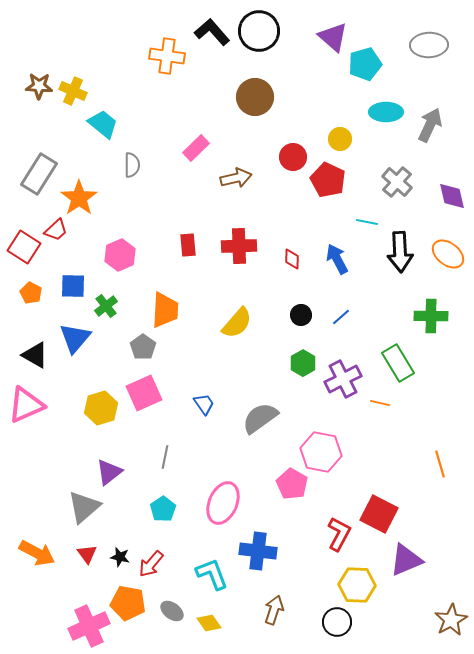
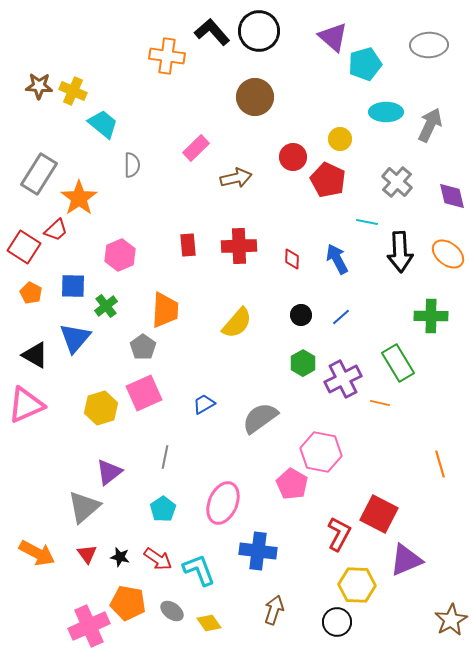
blue trapezoid at (204, 404): rotated 85 degrees counterclockwise
red arrow at (151, 564): moved 7 px right, 5 px up; rotated 96 degrees counterclockwise
cyan L-shape at (212, 574): moved 13 px left, 4 px up
